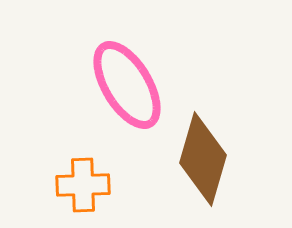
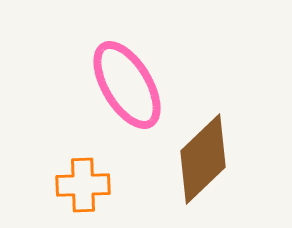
brown diamond: rotated 30 degrees clockwise
